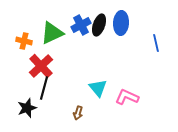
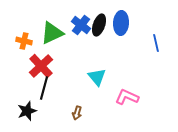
blue cross: rotated 24 degrees counterclockwise
cyan triangle: moved 1 px left, 11 px up
black star: moved 3 px down
brown arrow: moved 1 px left
